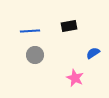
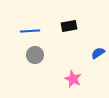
blue semicircle: moved 5 px right
pink star: moved 2 px left, 1 px down
